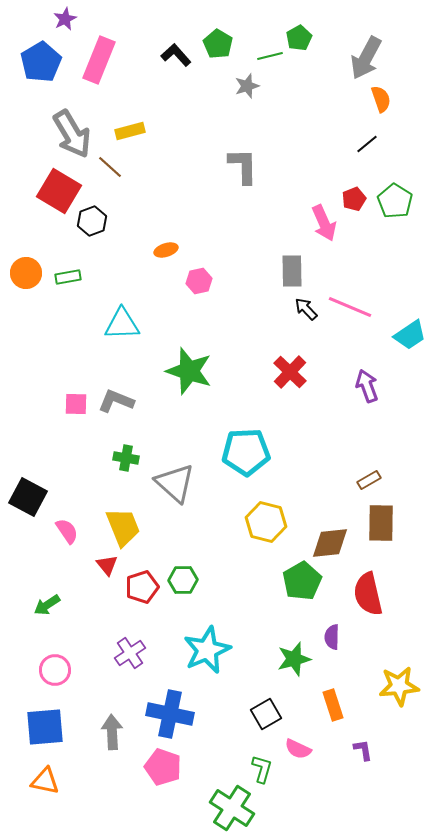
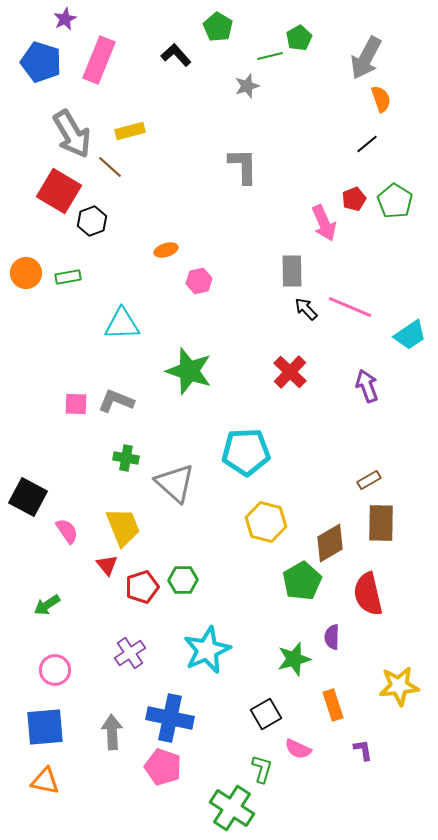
green pentagon at (218, 44): moved 17 px up
blue pentagon at (41, 62): rotated 24 degrees counterclockwise
brown diamond at (330, 543): rotated 24 degrees counterclockwise
blue cross at (170, 714): moved 4 px down
